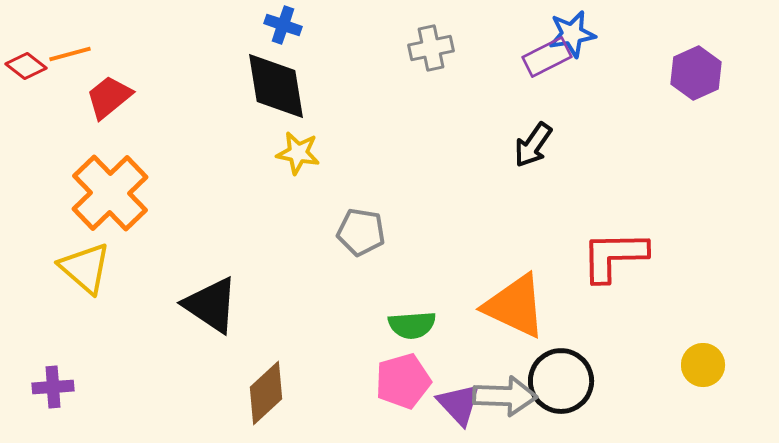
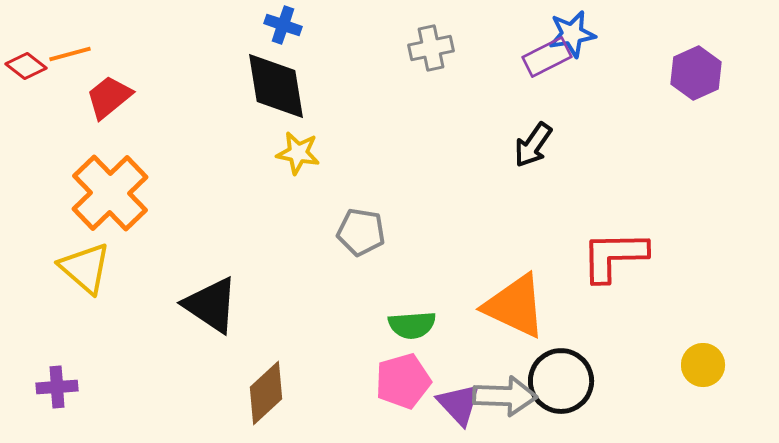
purple cross: moved 4 px right
